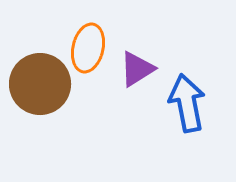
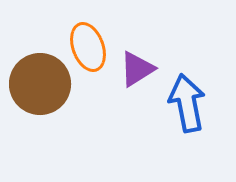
orange ellipse: moved 1 px up; rotated 33 degrees counterclockwise
